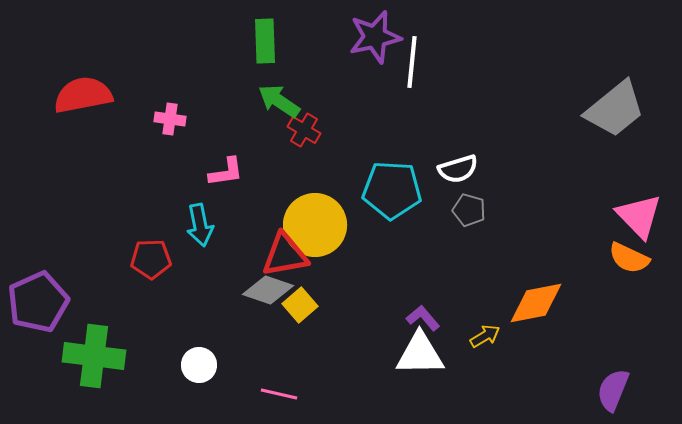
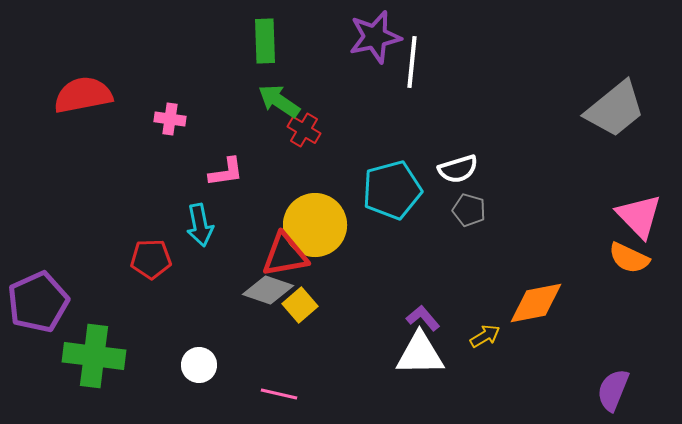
cyan pentagon: rotated 18 degrees counterclockwise
